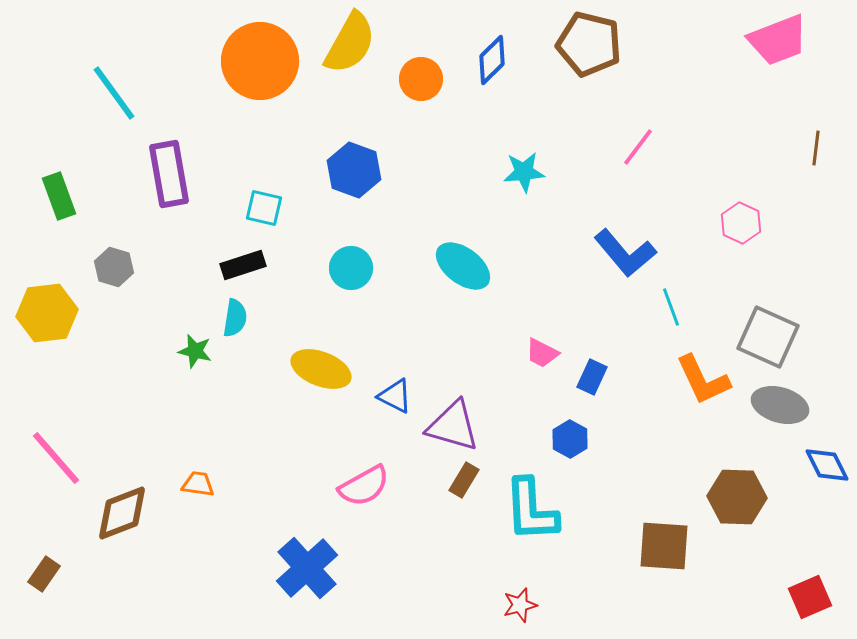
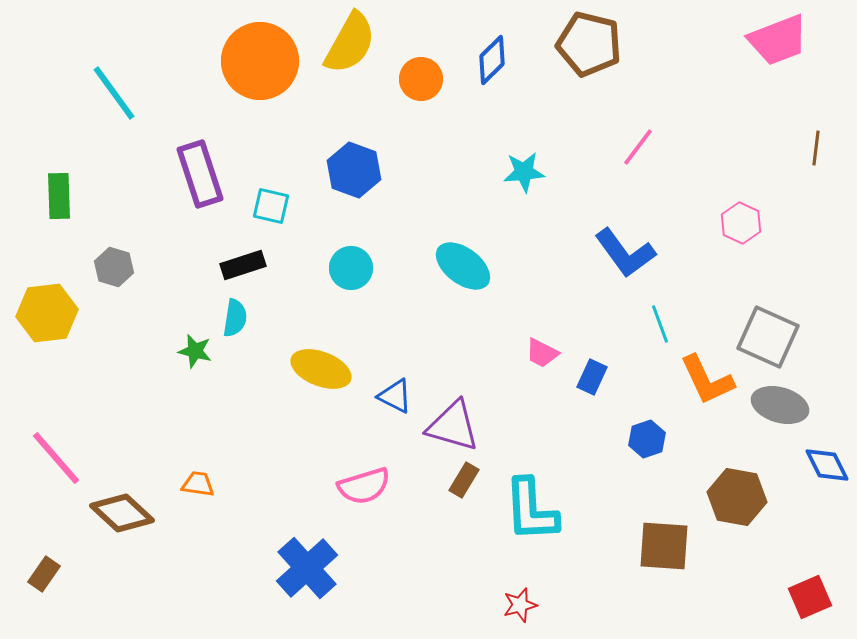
purple rectangle at (169, 174): moved 31 px right; rotated 8 degrees counterclockwise
green rectangle at (59, 196): rotated 18 degrees clockwise
cyan square at (264, 208): moved 7 px right, 2 px up
blue L-shape at (625, 253): rotated 4 degrees clockwise
cyan line at (671, 307): moved 11 px left, 17 px down
orange L-shape at (703, 380): moved 4 px right
blue hexagon at (570, 439): moved 77 px right; rotated 12 degrees clockwise
pink semicircle at (364, 486): rotated 12 degrees clockwise
brown hexagon at (737, 497): rotated 8 degrees clockwise
brown diamond at (122, 513): rotated 64 degrees clockwise
